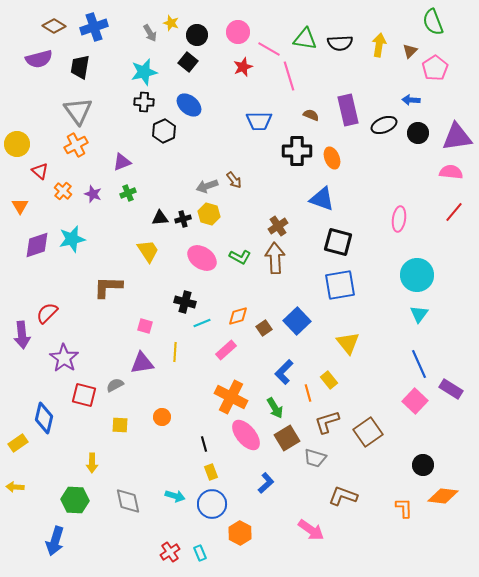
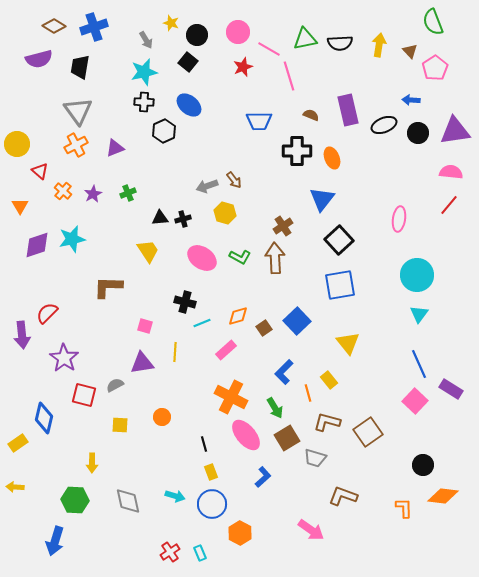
gray arrow at (150, 33): moved 4 px left, 7 px down
green triangle at (305, 39): rotated 20 degrees counterclockwise
brown triangle at (410, 51): rotated 28 degrees counterclockwise
purple triangle at (457, 137): moved 2 px left, 6 px up
purple triangle at (122, 162): moved 7 px left, 14 px up
purple star at (93, 194): rotated 24 degrees clockwise
blue triangle at (322, 199): rotated 48 degrees clockwise
red line at (454, 212): moved 5 px left, 7 px up
yellow hexagon at (209, 214): moved 16 px right, 1 px up
brown cross at (278, 226): moved 5 px right
black square at (338, 242): moved 1 px right, 2 px up; rotated 32 degrees clockwise
brown L-shape at (327, 422): rotated 32 degrees clockwise
blue L-shape at (266, 483): moved 3 px left, 6 px up
